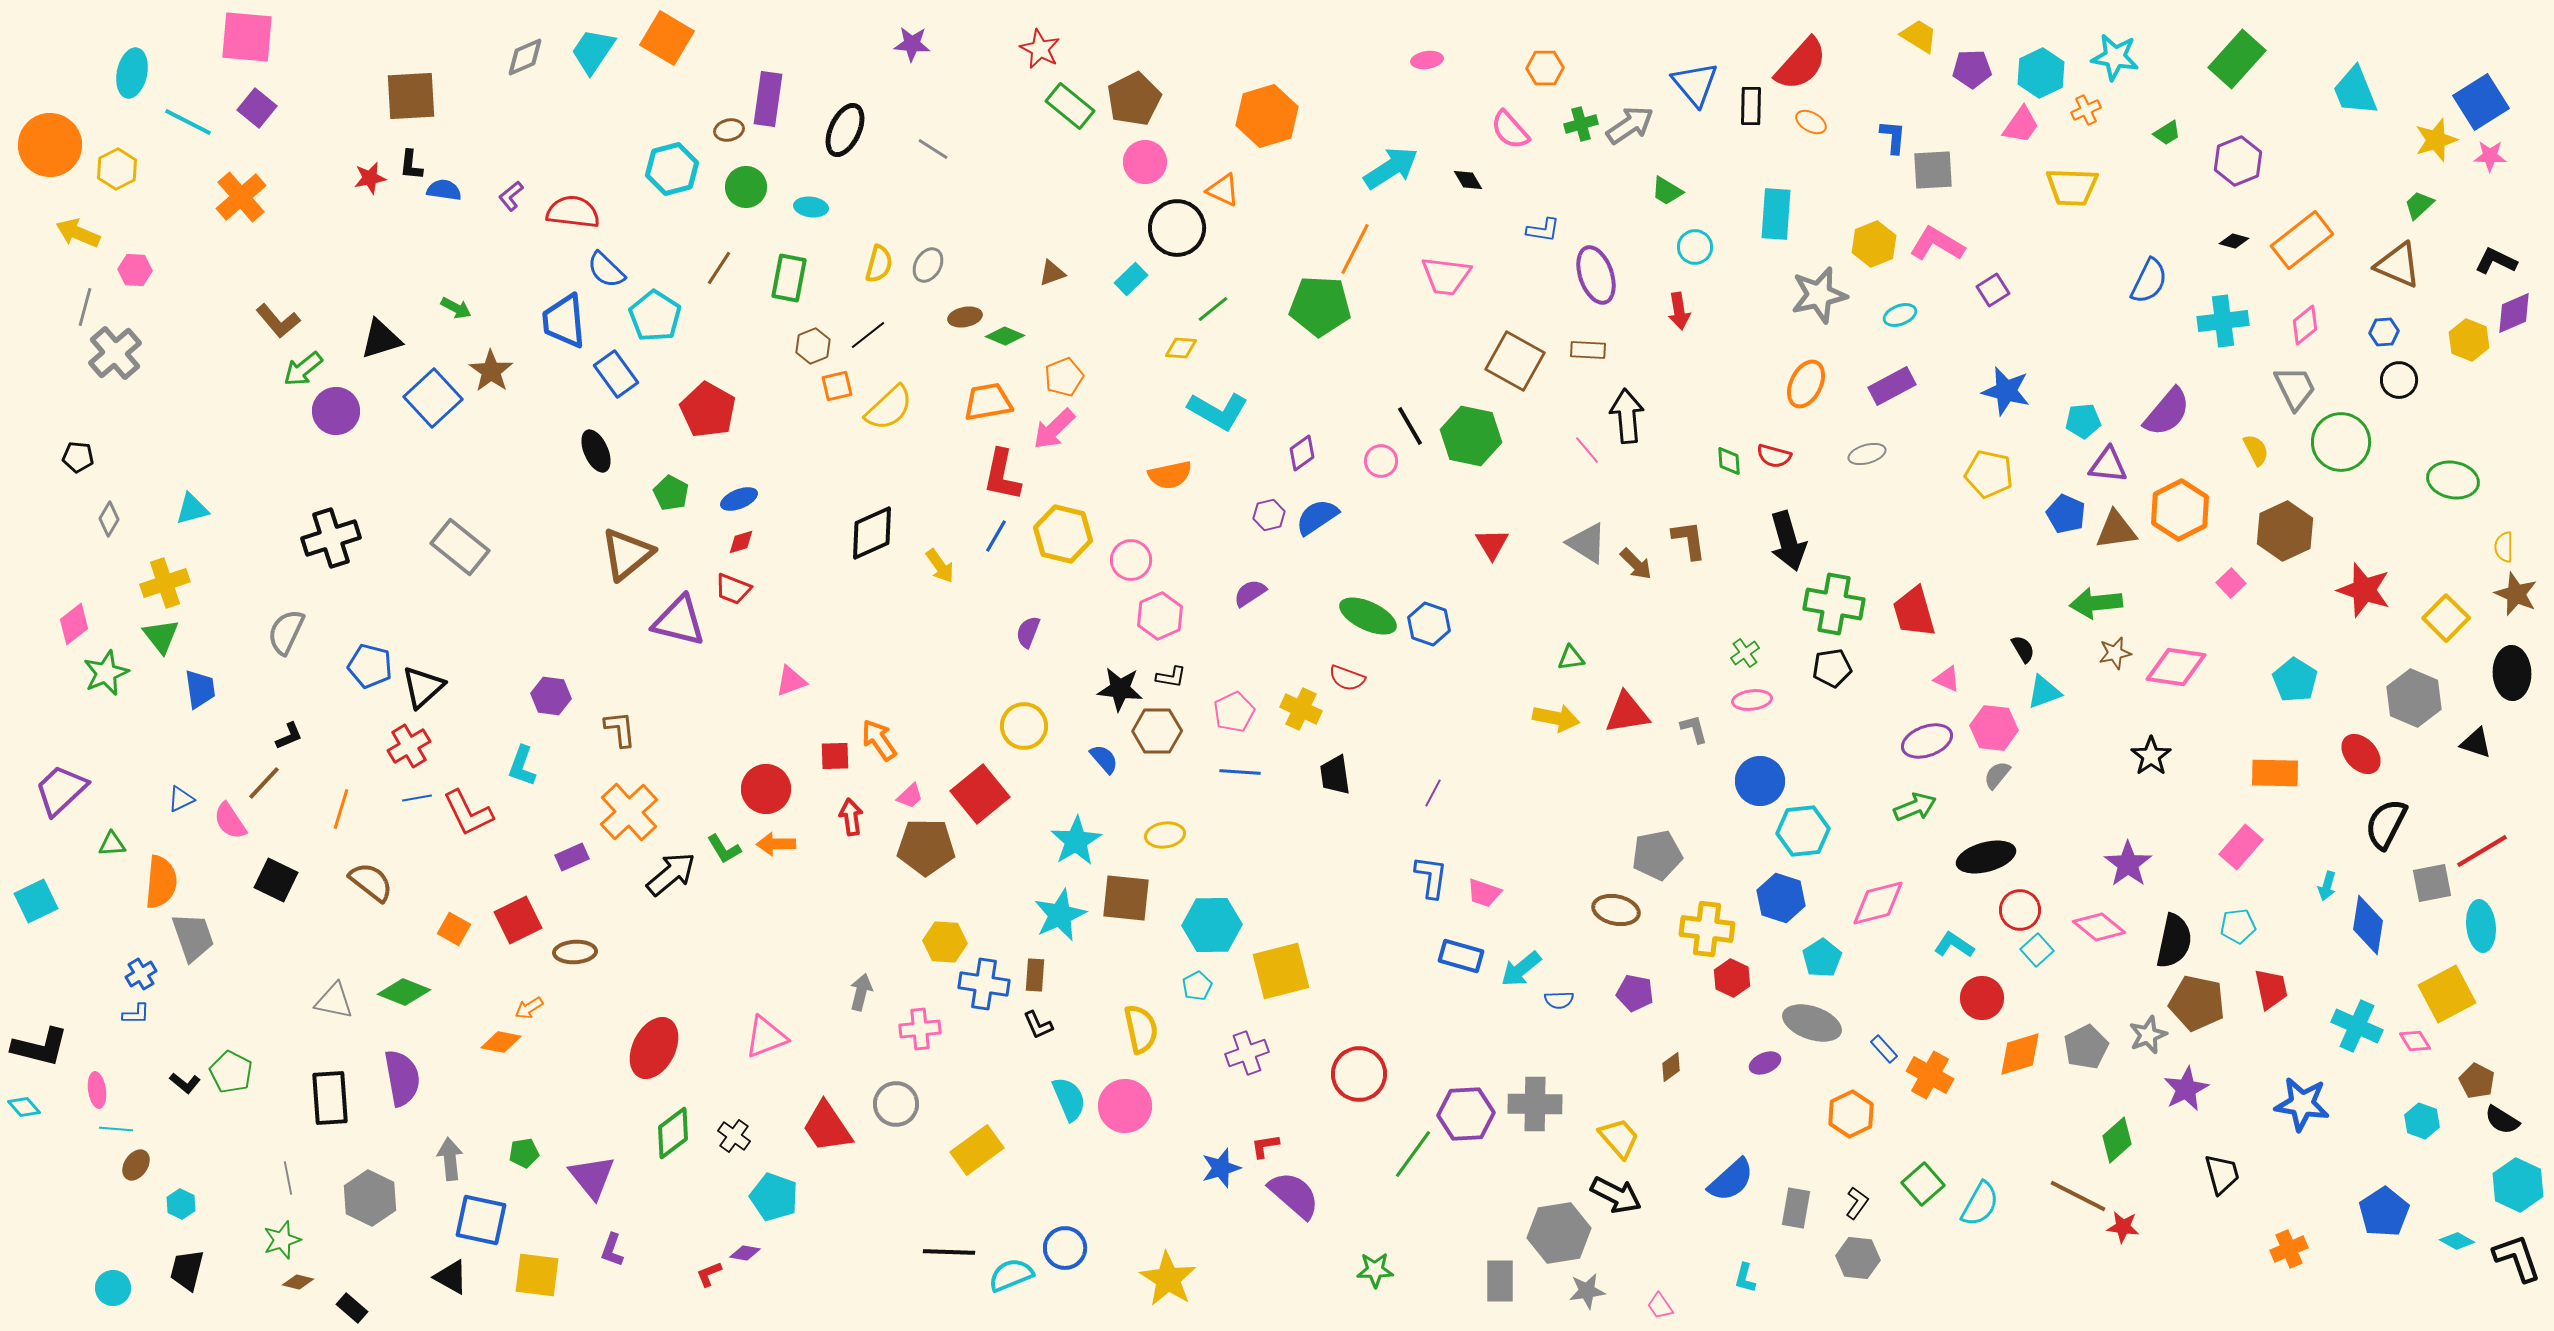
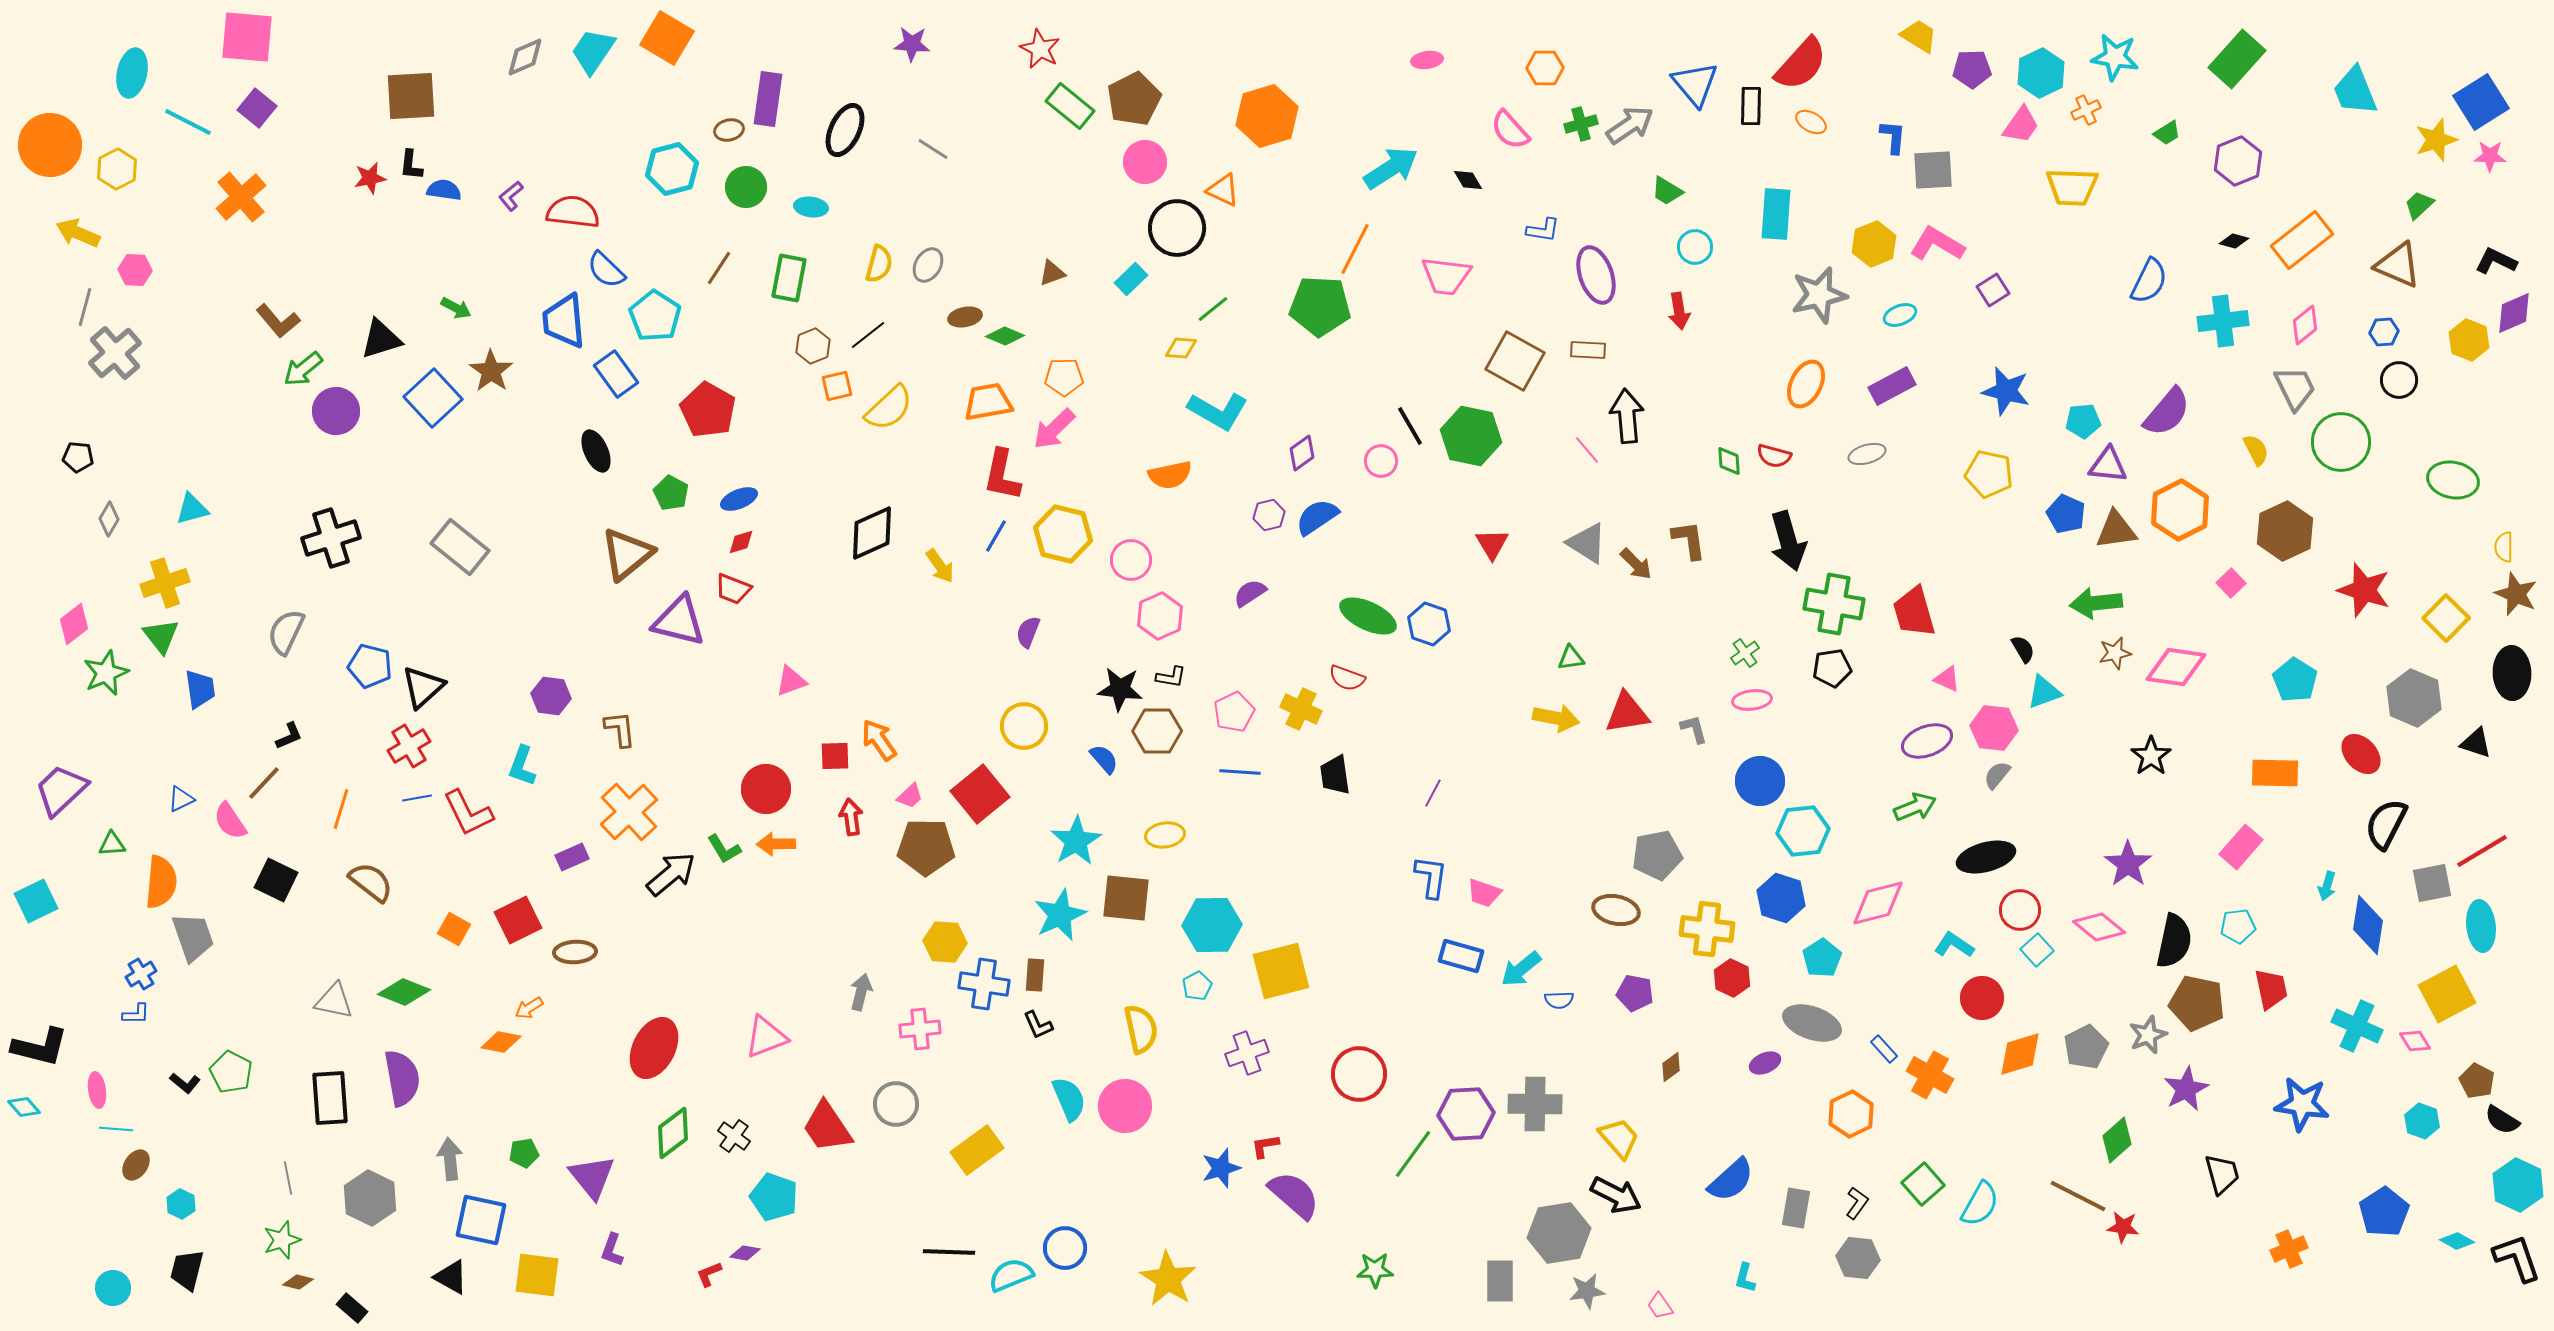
orange pentagon at (1064, 377): rotated 21 degrees clockwise
